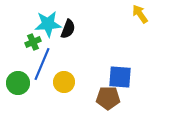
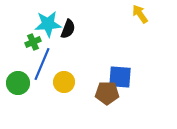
brown pentagon: moved 1 px left, 5 px up
